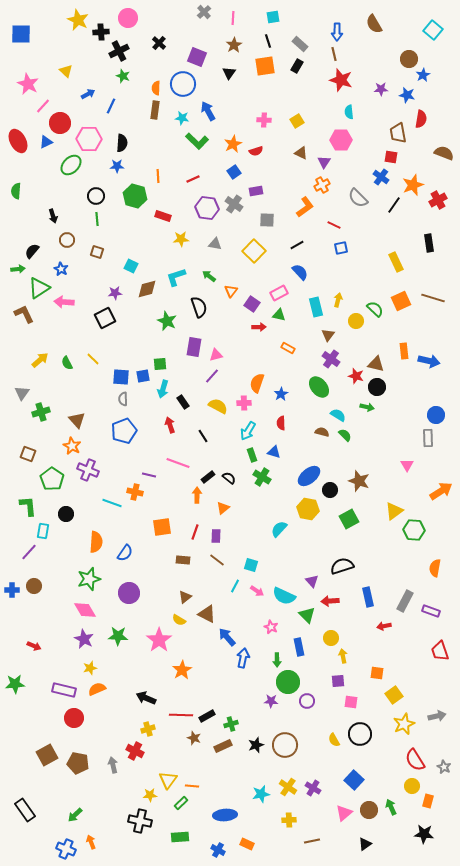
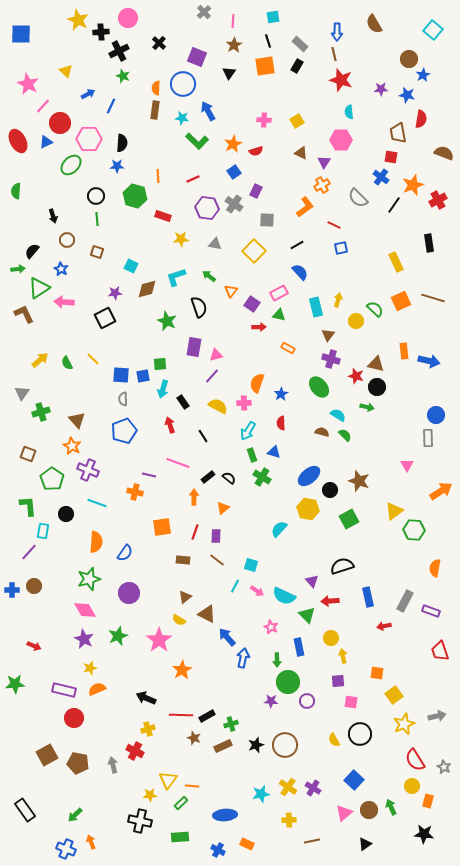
pink line at (233, 18): moved 3 px down
purple rectangle at (256, 191): rotated 56 degrees counterclockwise
purple cross at (331, 359): rotated 18 degrees counterclockwise
blue square at (121, 377): moved 2 px up
orange arrow at (197, 495): moved 3 px left, 2 px down
cyan line at (112, 503): moved 15 px left
green star at (118, 636): rotated 24 degrees counterclockwise
